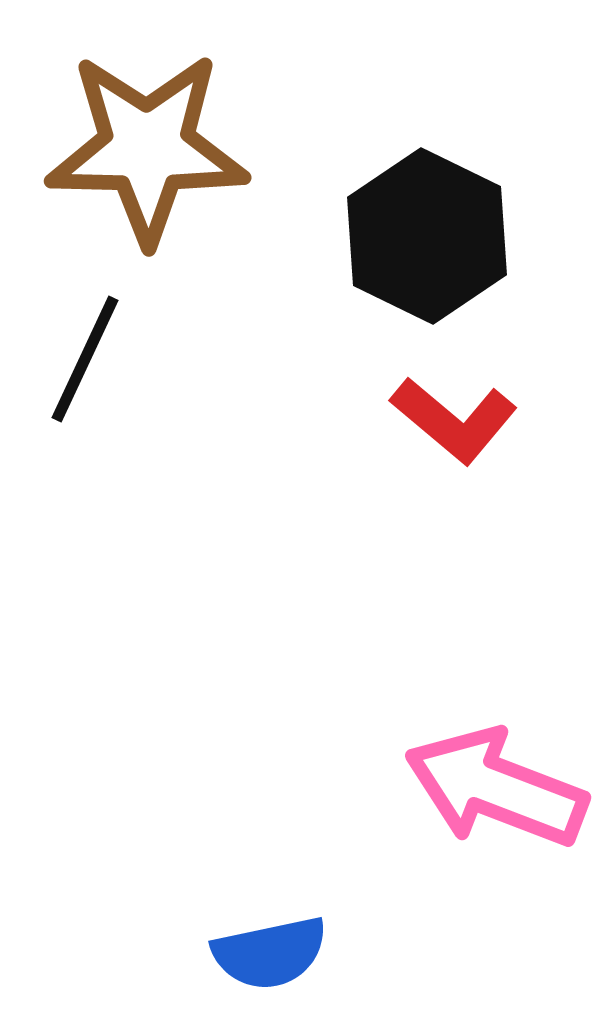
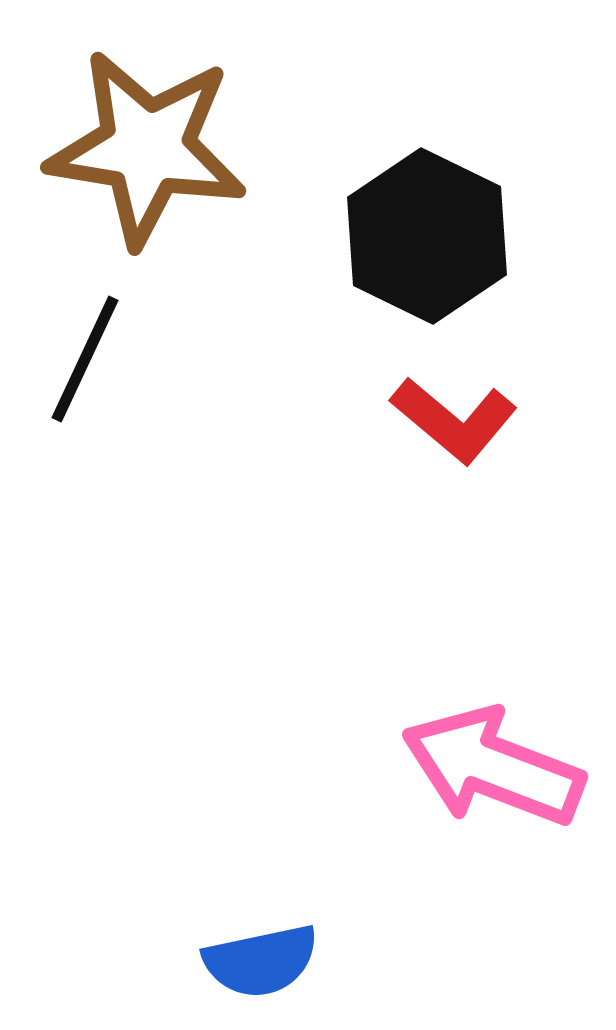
brown star: rotated 8 degrees clockwise
pink arrow: moved 3 px left, 21 px up
blue semicircle: moved 9 px left, 8 px down
